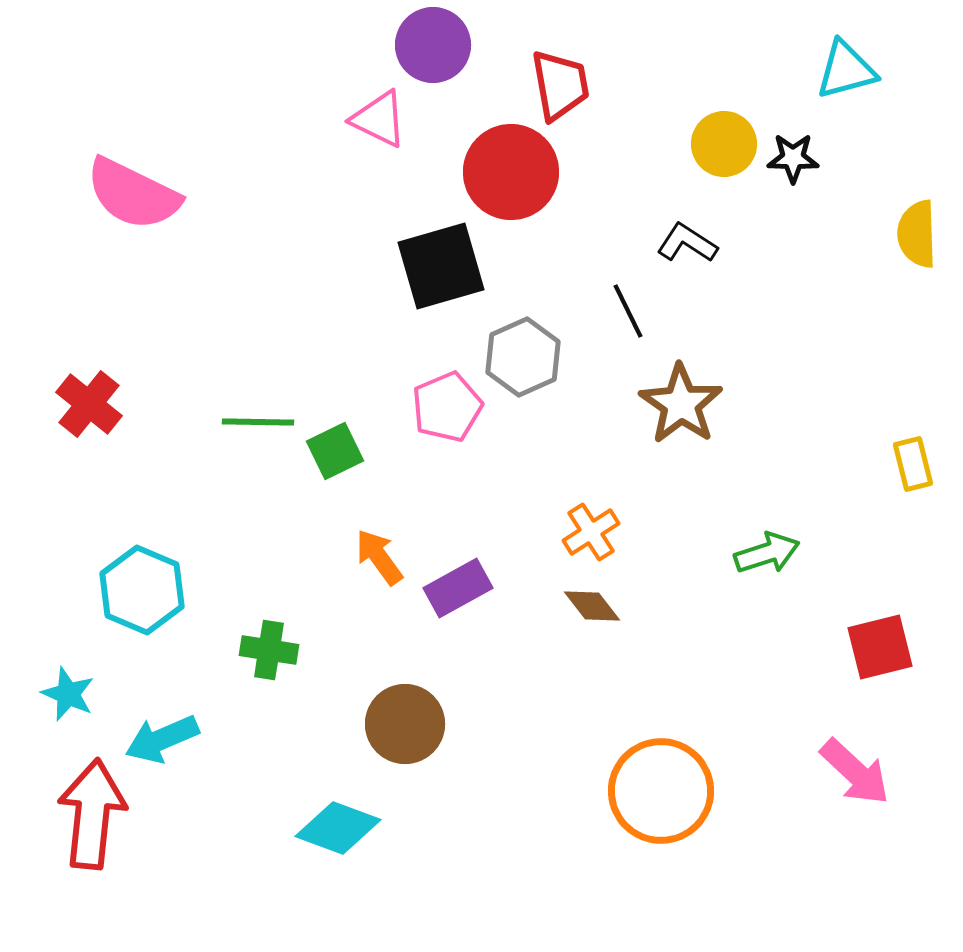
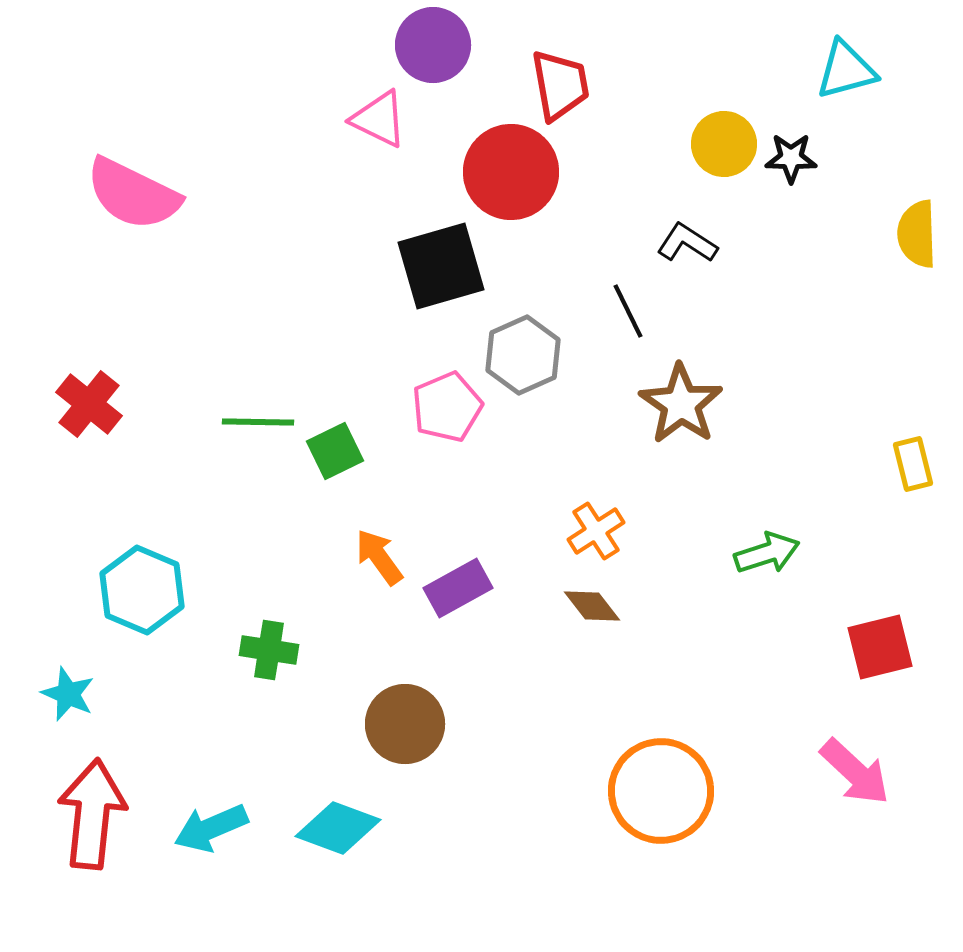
black star: moved 2 px left
gray hexagon: moved 2 px up
orange cross: moved 5 px right, 1 px up
cyan arrow: moved 49 px right, 89 px down
